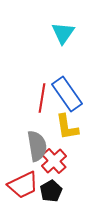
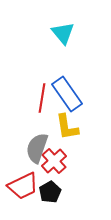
cyan triangle: rotated 15 degrees counterclockwise
gray semicircle: moved 2 px down; rotated 152 degrees counterclockwise
red trapezoid: moved 1 px down
black pentagon: moved 1 px left, 1 px down
